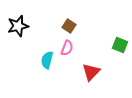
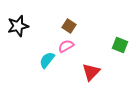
pink semicircle: moved 1 px left, 2 px up; rotated 140 degrees counterclockwise
cyan semicircle: rotated 24 degrees clockwise
